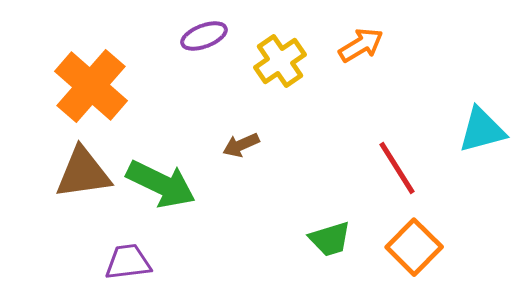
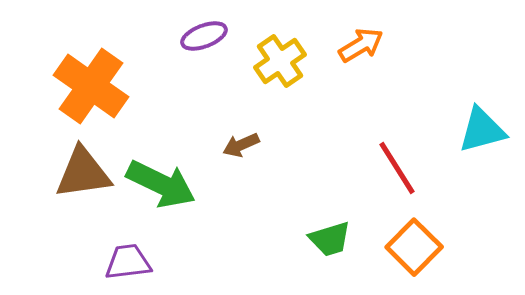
orange cross: rotated 6 degrees counterclockwise
